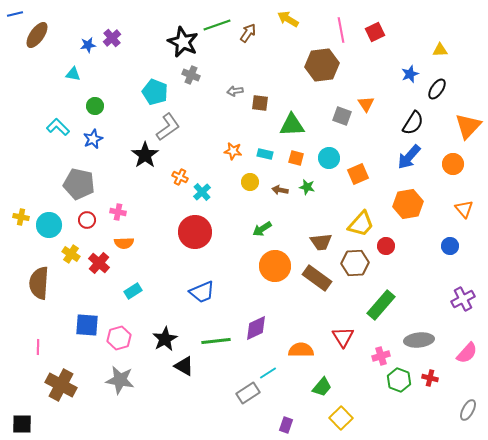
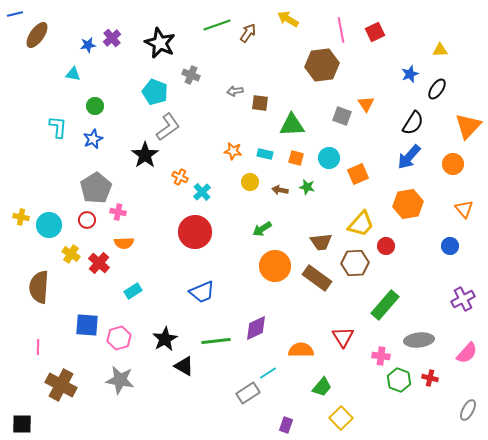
black star at (183, 42): moved 23 px left, 1 px down
cyan L-shape at (58, 127): rotated 50 degrees clockwise
gray pentagon at (79, 184): moved 17 px right, 4 px down; rotated 28 degrees clockwise
brown semicircle at (39, 283): moved 4 px down
green rectangle at (381, 305): moved 4 px right
pink cross at (381, 356): rotated 24 degrees clockwise
